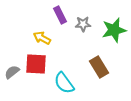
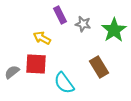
gray star: rotated 14 degrees clockwise
green star: rotated 20 degrees counterclockwise
